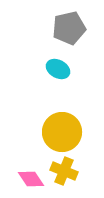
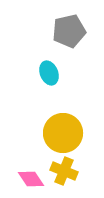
gray pentagon: moved 3 px down
cyan ellipse: moved 9 px left, 4 px down; rotated 40 degrees clockwise
yellow circle: moved 1 px right, 1 px down
